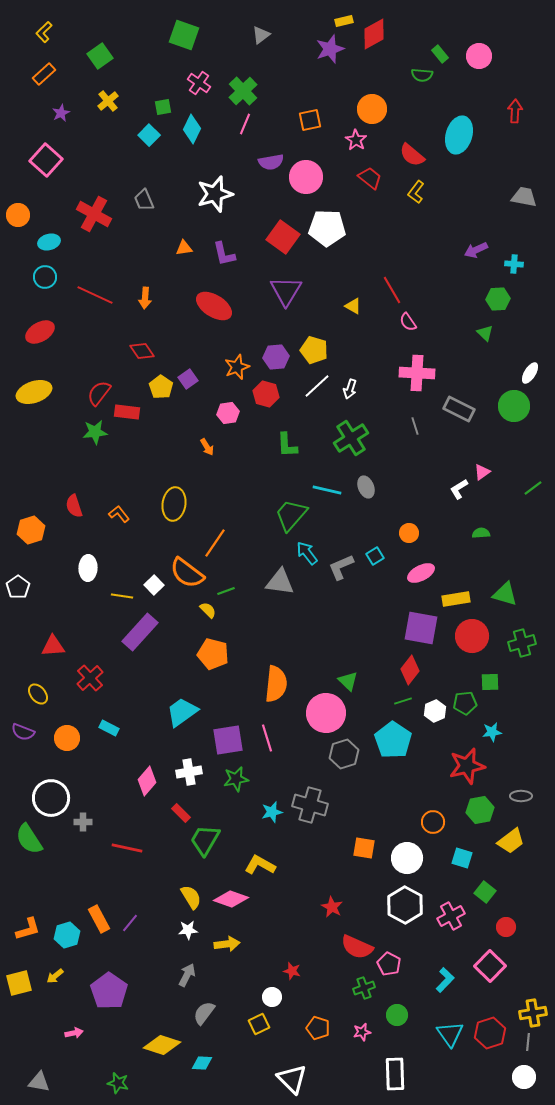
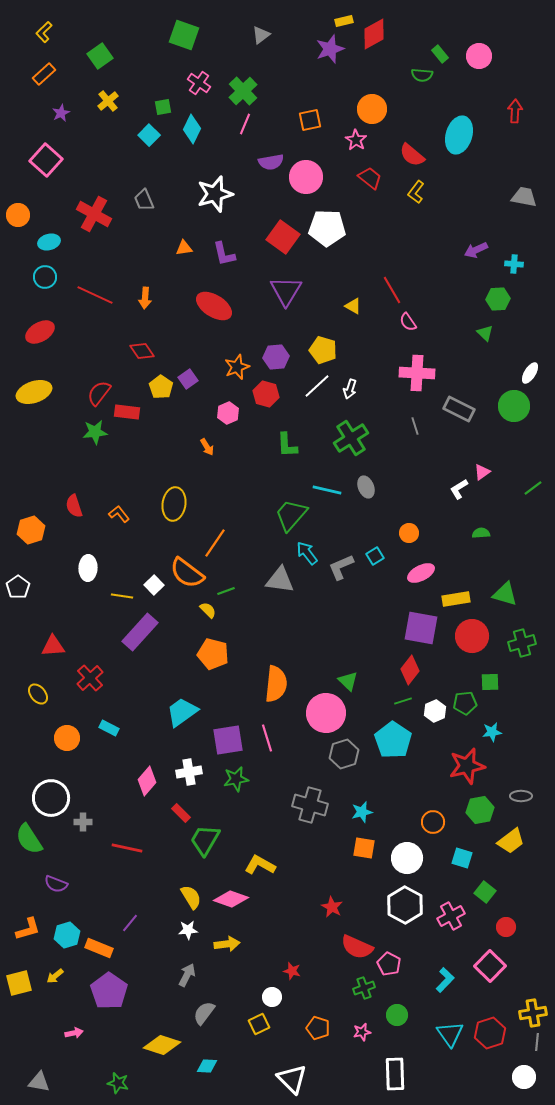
yellow pentagon at (314, 350): moved 9 px right
pink hexagon at (228, 413): rotated 15 degrees counterclockwise
gray triangle at (280, 582): moved 2 px up
purple semicircle at (23, 732): moved 33 px right, 152 px down
cyan star at (272, 812): moved 90 px right
orange rectangle at (99, 919): moved 29 px down; rotated 40 degrees counterclockwise
gray line at (528, 1042): moved 9 px right
cyan diamond at (202, 1063): moved 5 px right, 3 px down
